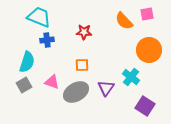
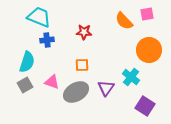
gray square: moved 1 px right
